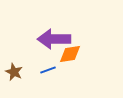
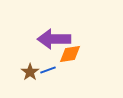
brown star: moved 16 px right; rotated 12 degrees clockwise
